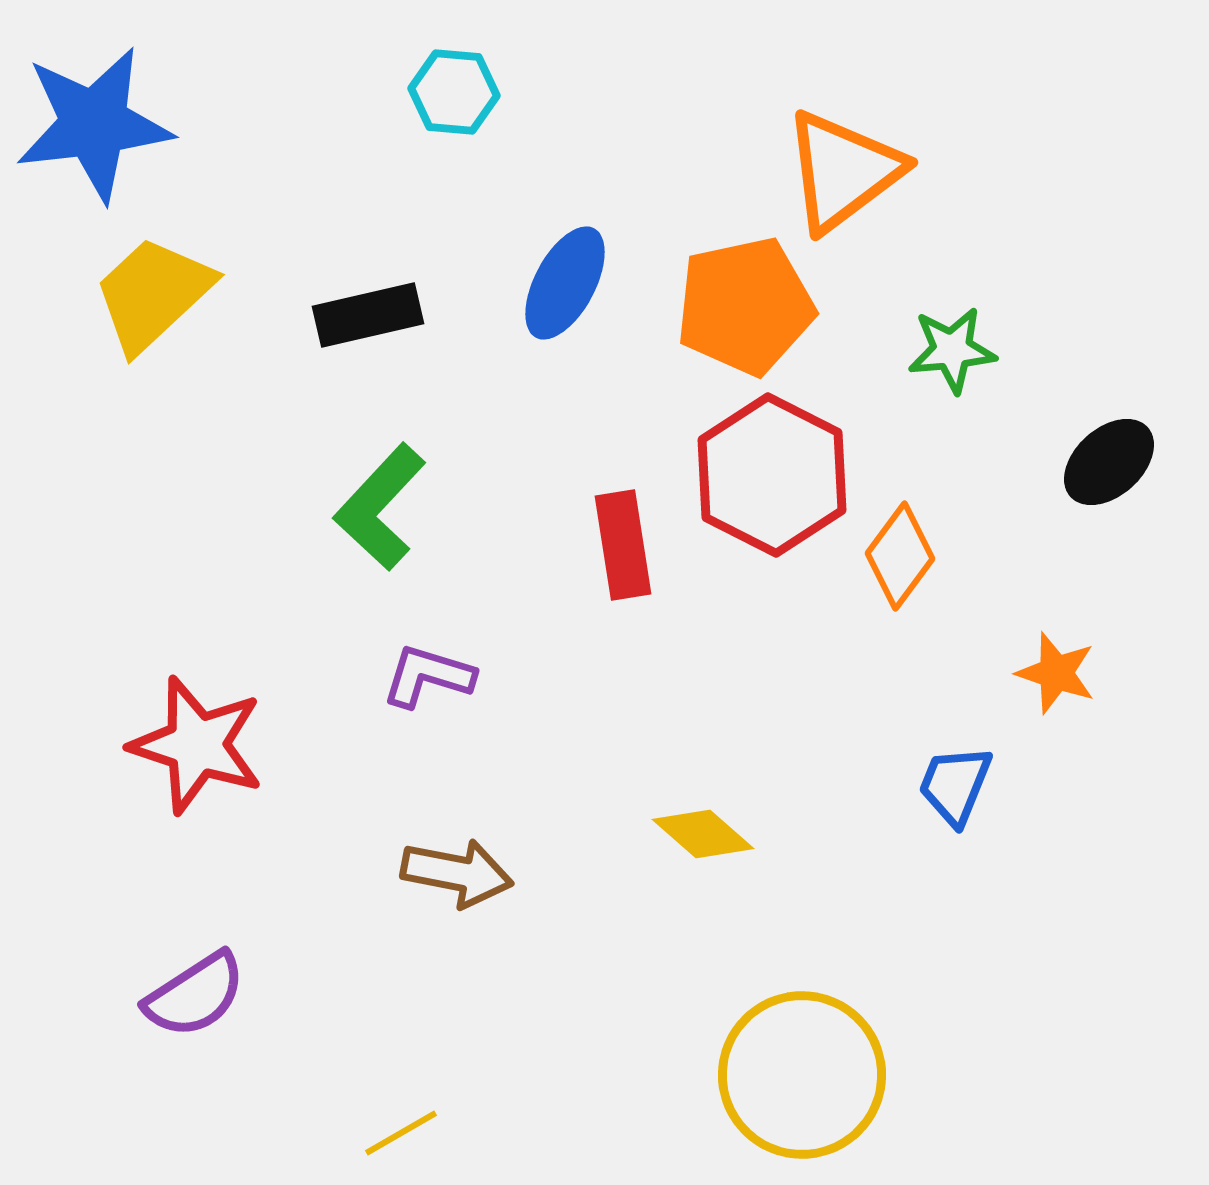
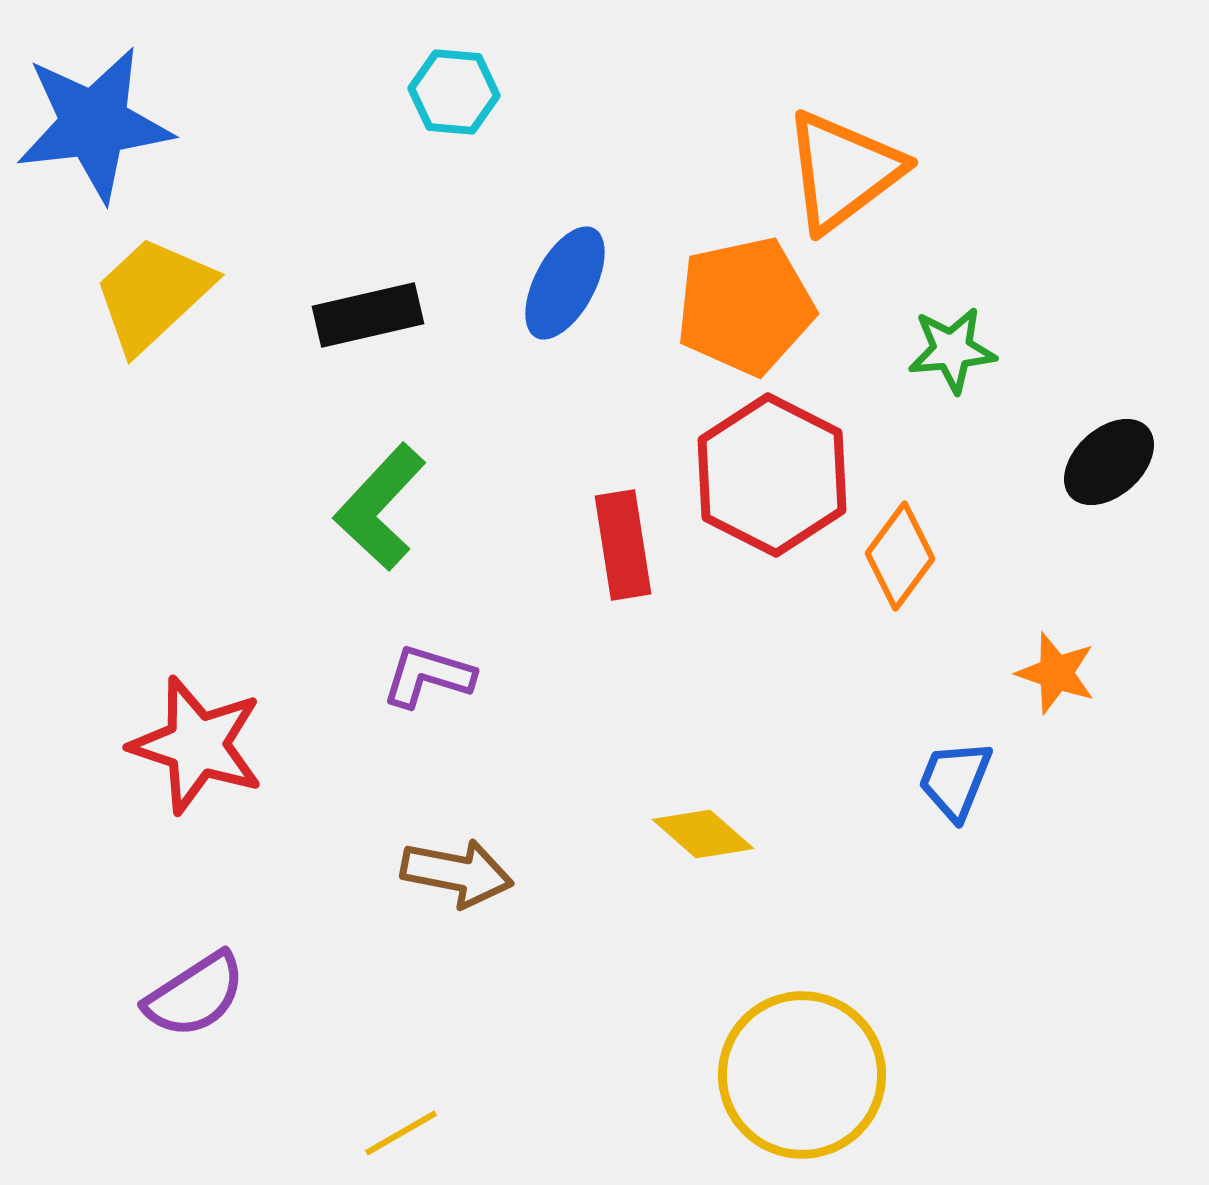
blue trapezoid: moved 5 px up
